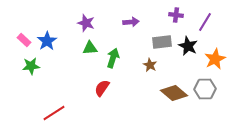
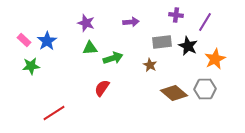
green arrow: rotated 54 degrees clockwise
